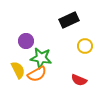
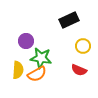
yellow circle: moved 2 px left
yellow semicircle: rotated 30 degrees clockwise
red semicircle: moved 10 px up
